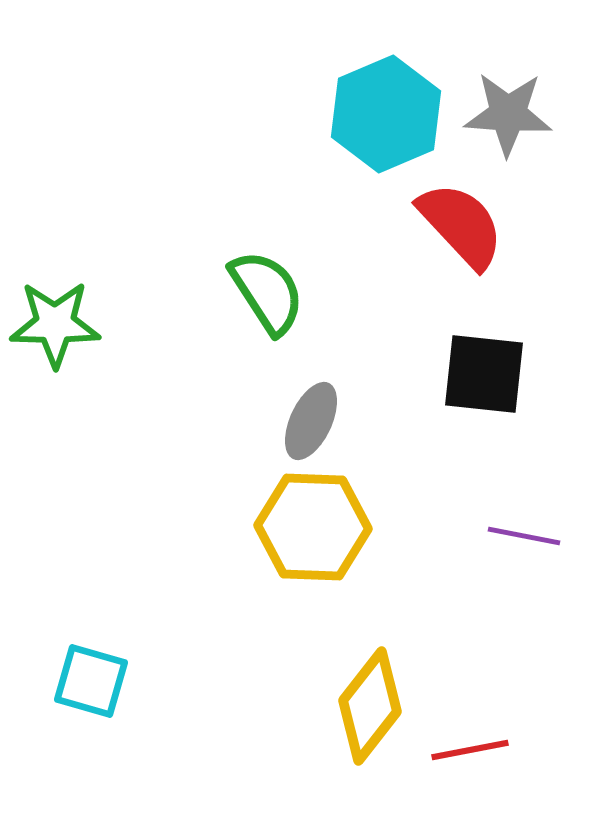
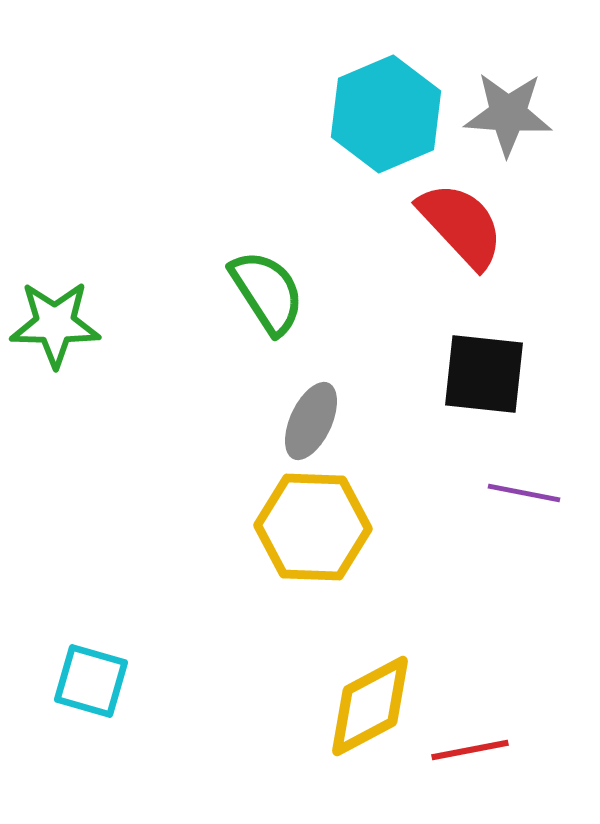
purple line: moved 43 px up
yellow diamond: rotated 24 degrees clockwise
